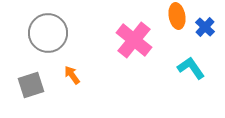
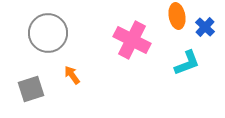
pink cross: moved 2 px left; rotated 12 degrees counterclockwise
cyan L-shape: moved 4 px left, 5 px up; rotated 104 degrees clockwise
gray square: moved 4 px down
